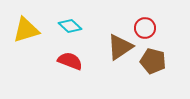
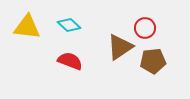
cyan diamond: moved 1 px left, 1 px up
yellow triangle: moved 1 px right, 3 px up; rotated 24 degrees clockwise
brown pentagon: rotated 20 degrees counterclockwise
